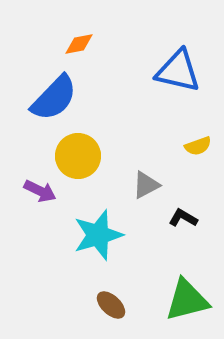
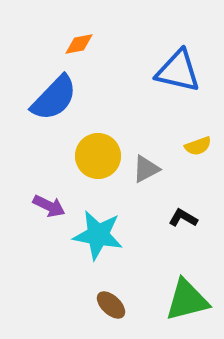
yellow circle: moved 20 px right
gray triangle: moved 16 px up
purple arrow: moved 9 px right, 15 px down
cyan star: rotated 27 degrees clockwise
